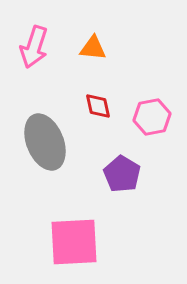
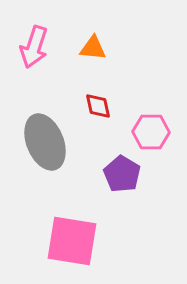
pink hexagon: moved 1 px left, 15 px down; rotated 12 degrees clockwise
pink square: moved 2 px left, 1 px up; rotated 12 degrees clockwise
